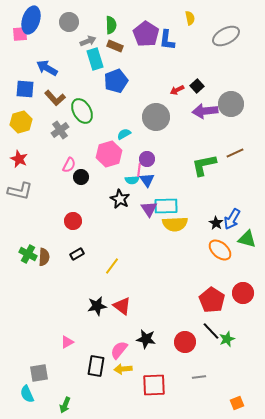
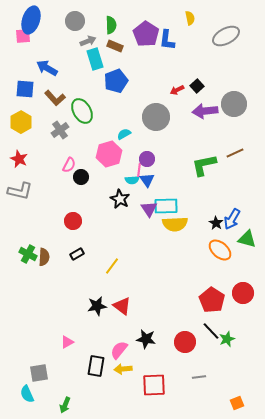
gray circle at (69, 22): moved 6 px right, 1 px up
pink square at (20, 34): moved 3 px right, 2 px down
gray circle at (231, 104): moved 3 px right
yellow hexagon at (21, 122): rotated 15 degrees counterclockwise
